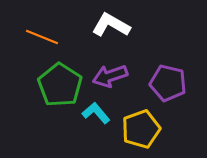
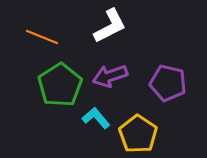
white L-shape: moved 1 px left, 1 px down; rotated 123 degrees clockwise
green pentagon: rotated 6 degrees clockwise
cyan L-shape: moved 5 px down
yellow pentagon: moved 3 px left, 5 px down; rotated 18 degrees counterclockwise
